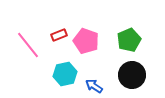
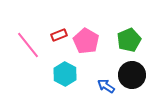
pink pentagon: rotated 10 degrees clockwise
cyan hexagon: rotated 20 degrees counterclockwise
blue arrow: moved 12 px right
